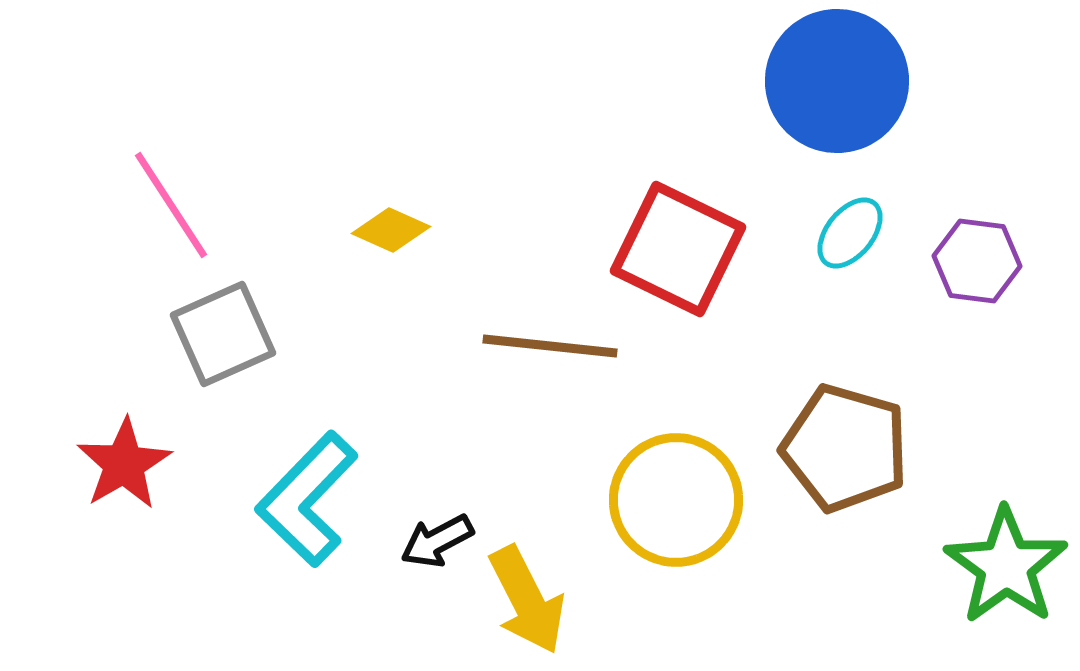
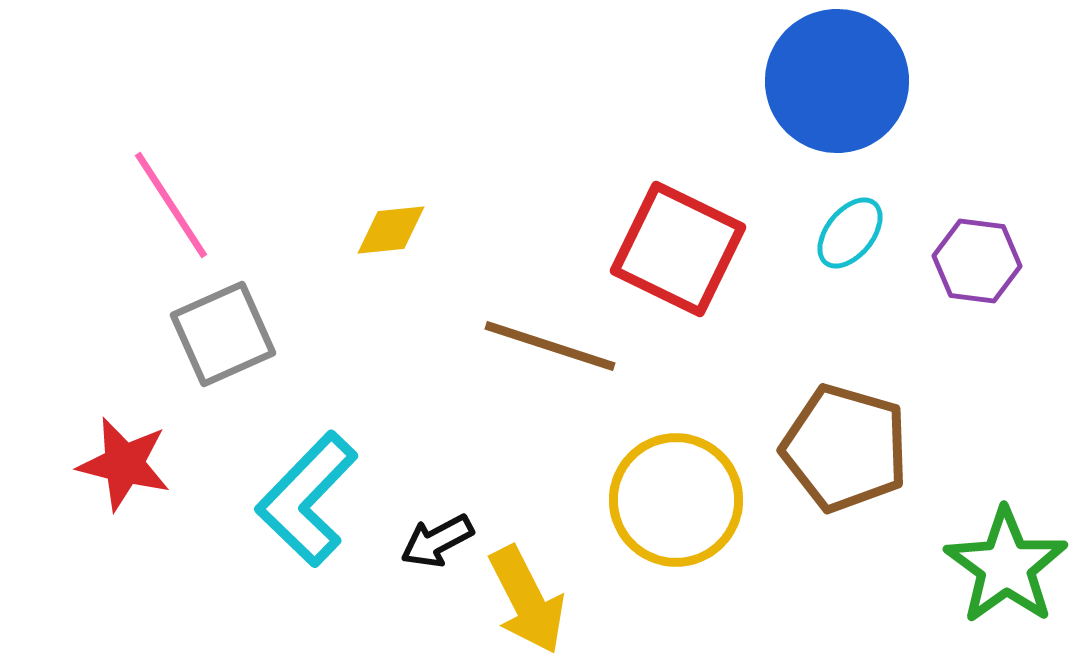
yellow diamond: rotated 30 degrees counterclockwise
brown line: rotated 12 degrees clockwise
red star: rotated 28 degrees counterclockwise
